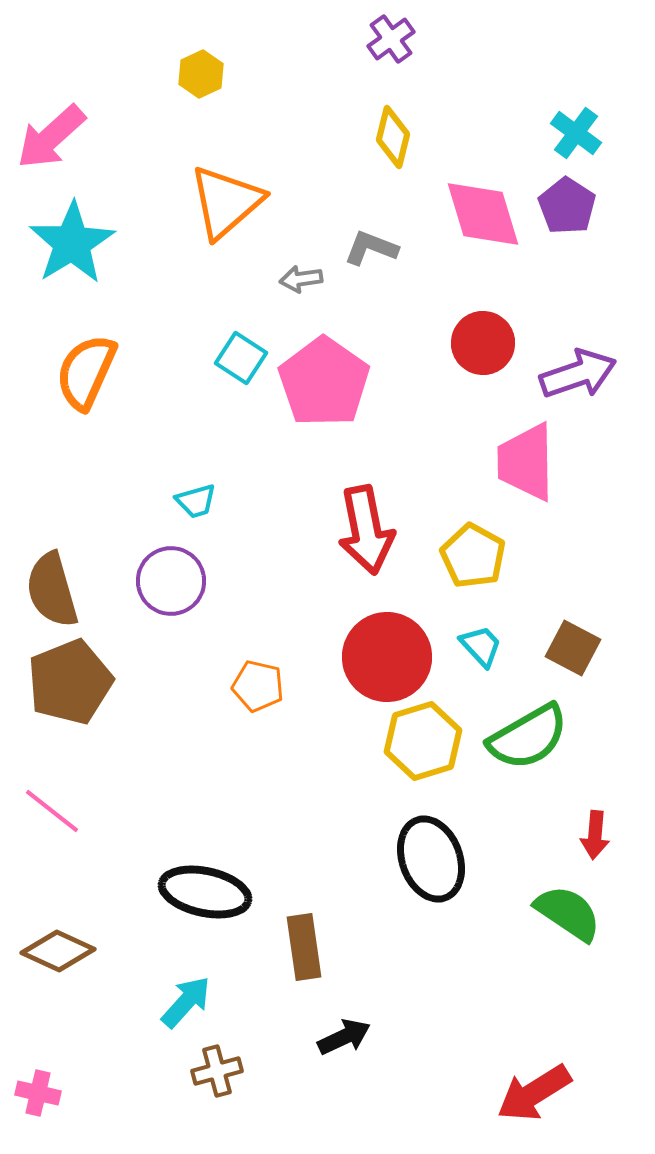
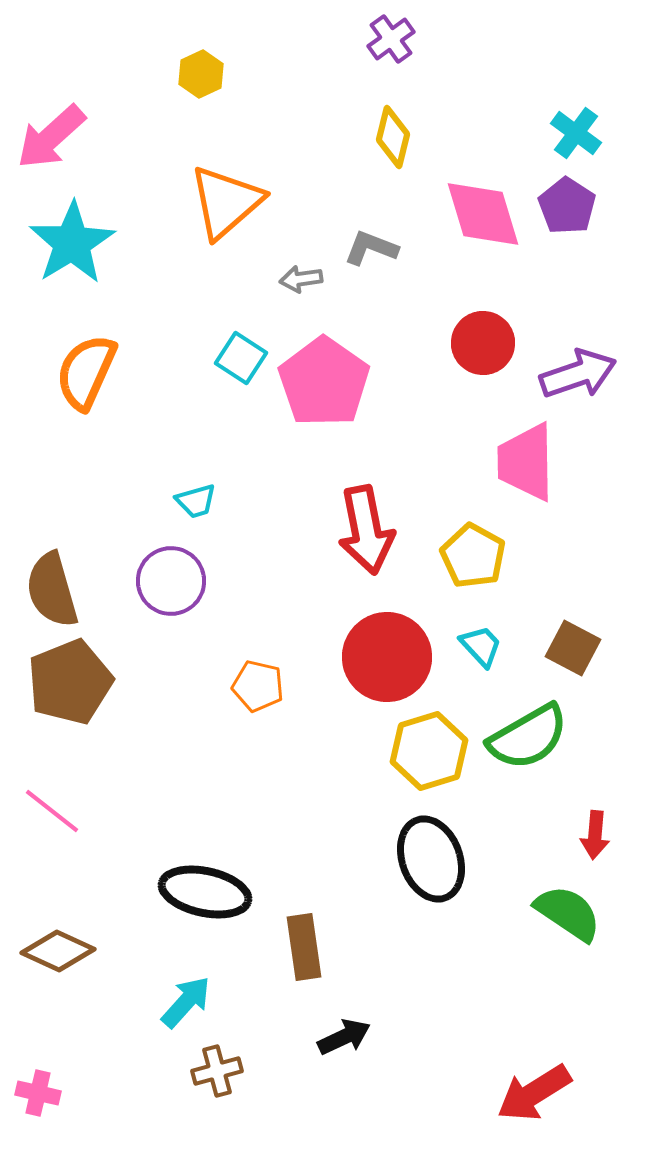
yellow hexagon at (423, 741): moved 6 px right, 10 px down
